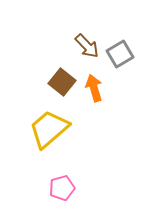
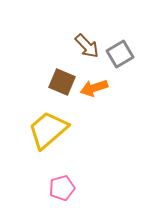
brown square: rotated 16 degrees counterclockwise
orange arrow: rotated 92 degrees counterclockwise
yellow trapezoid: moved 1 px left, 1 px down
